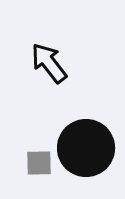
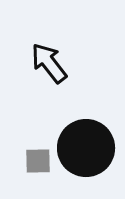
gray square: moved 1 px left, 2 px up
